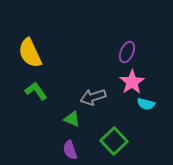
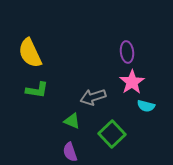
purple ellipse: rotated 30 degrees counterclockwise
green L-shape: moved 1 px right, 1 px up; rotated 135 degrees clockwise
cyan semicircle: moved 2 px down
green triangle: moved 2 px down
green square: moved 2 px left, 7 px up
purple semicircle: moved 2 px down
